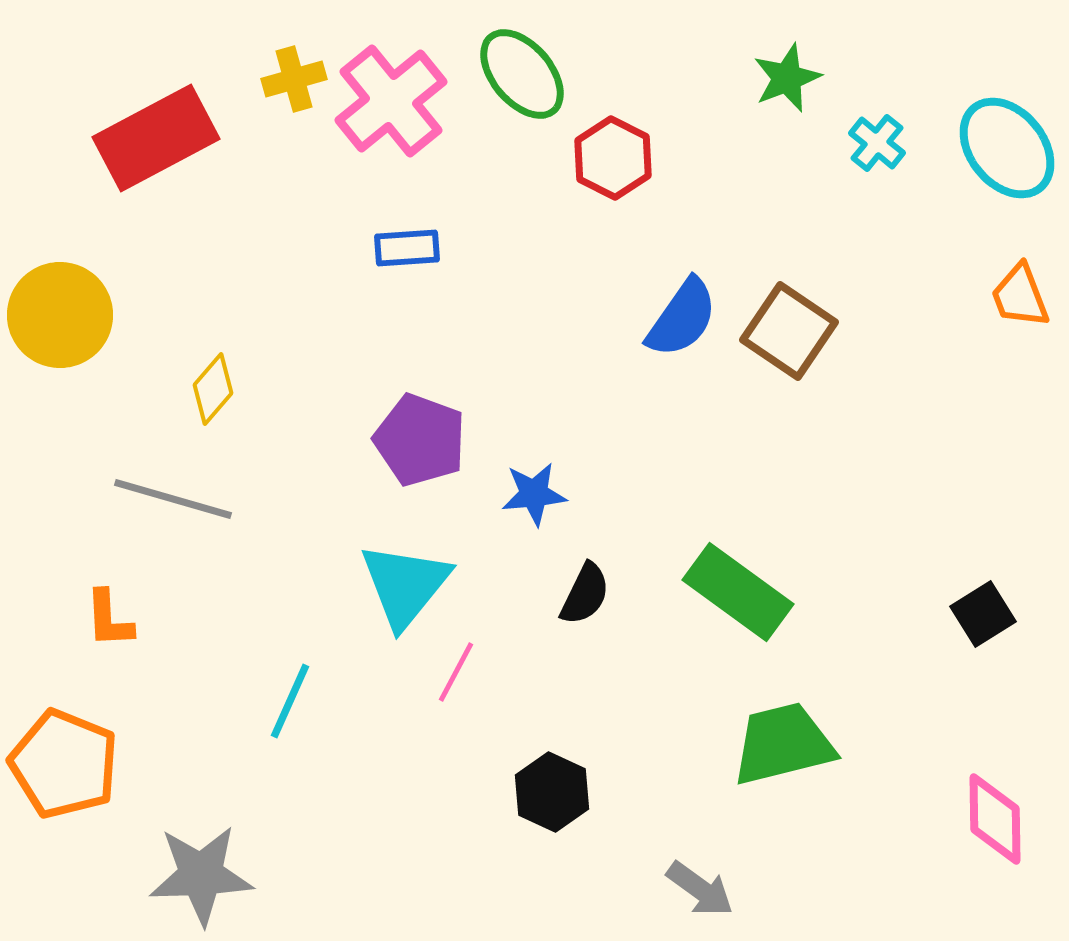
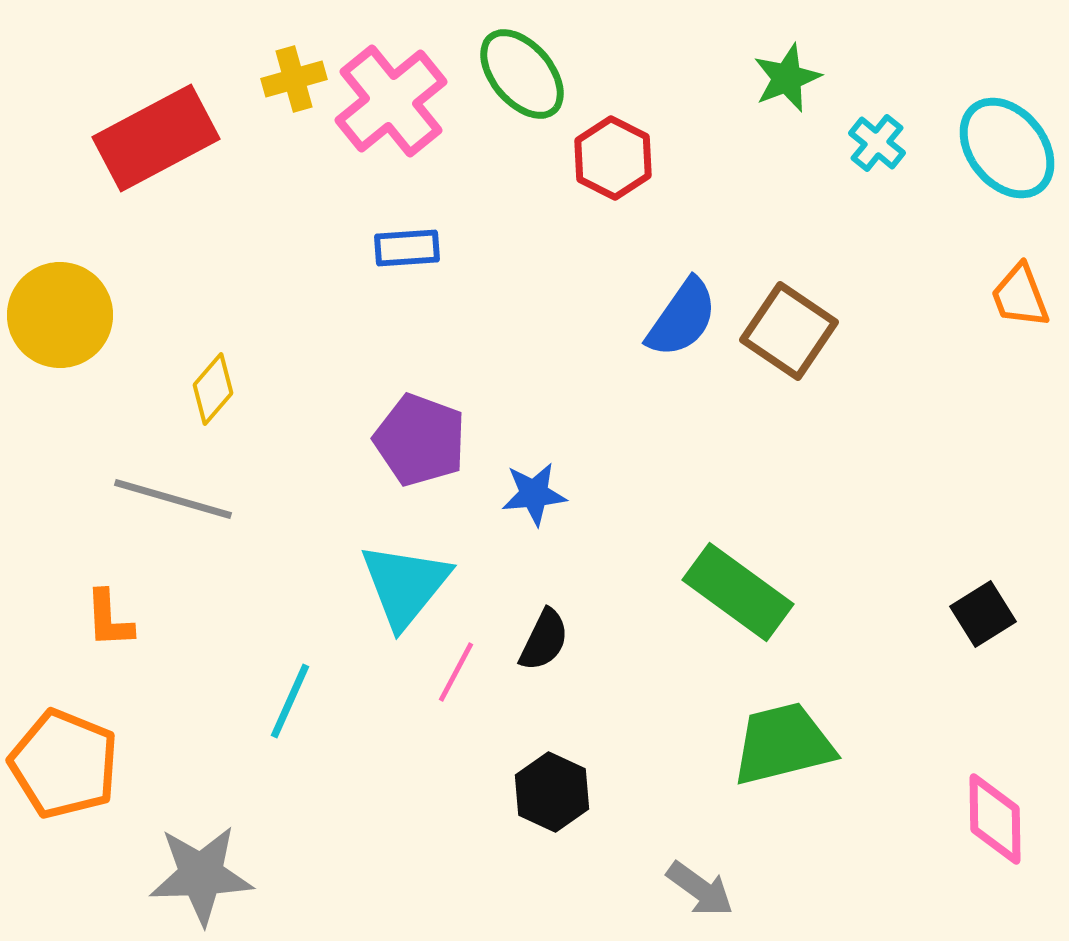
black semicircle: moved 41 px left, 46 px down
